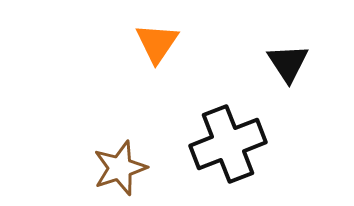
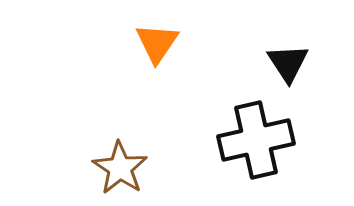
black cross: moved 28 px right, 4 px up; rotated 8 degrees clockwise
brown star: rotated 20 degrees counterclockwise
